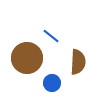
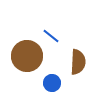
brown circle: moved 2 px up
